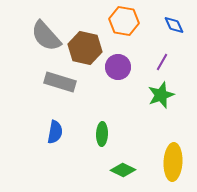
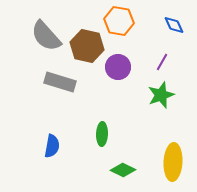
orange hexagon: moved 5 px left
brown hexagon: moved 2 px right, 2 px up
blue semicircle: moved 3 px left, 14 px down
